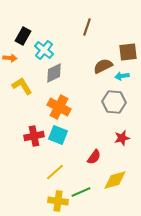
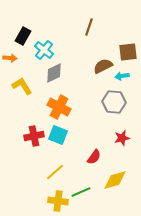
brown line: moved 2 px right
